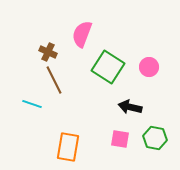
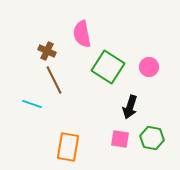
pink semicircle: rotated 32 degrees counterclockwise
brown cross: moved 1 px left, 1 px up
black arrow: rotated 85 degrees counterclockwise
green hexagon: moved 3 px left
